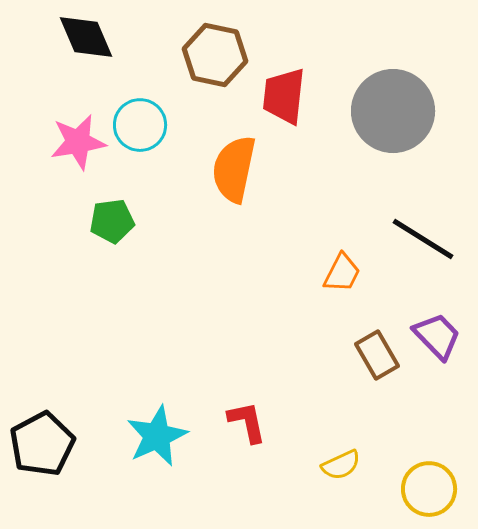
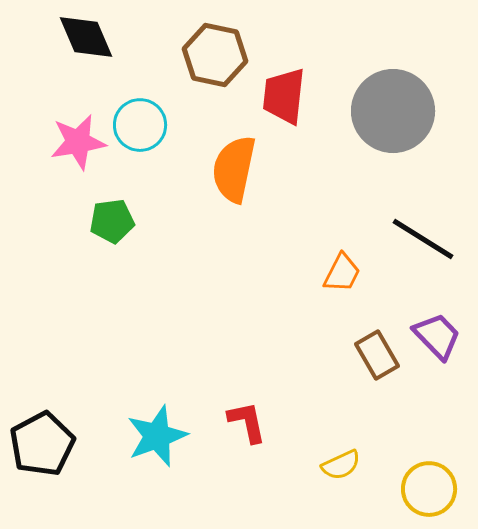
cyan star: rotated 4 degrees clockwise
